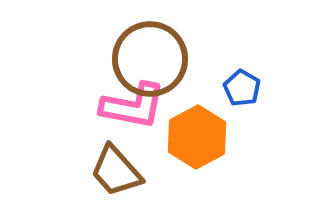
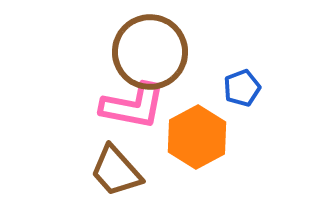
brown circle: moved 7 px up
blue pentagon: rotated 21 degrees clockwise
